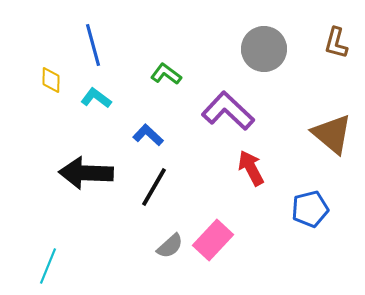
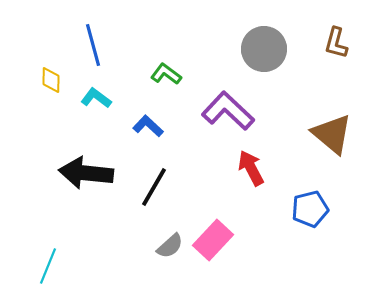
blue L-shape: moved 9 px up
black arrow: rotated 4 degrees clockwise
